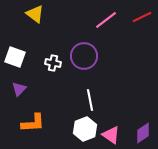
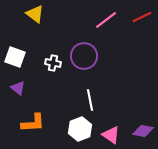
purple triangle: moved 1 px left, 1 px up; rotated 35 degrees counterclockwise
white hexagon: moved 5 px left
purple diamond: moved 2 px up; rotated 45 degrees clockwise
